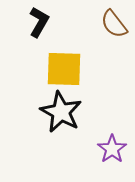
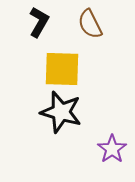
brown semicircle: moved 24 px left; rotated 12 degrees clockwise
yellow square: moved 2 px left
black star: rotated 12 degrees counterclockwise
